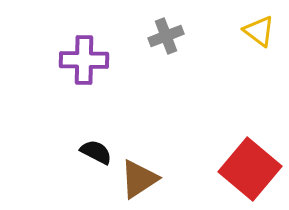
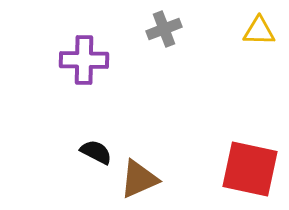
yellow triangle: rotated 36 degrees counterclockwise
gray cross: moved 2 px left, 7 px up
red square: rotated 28 degrees counterclockwise
brown triangle: rotated 9 degrees clockwise
